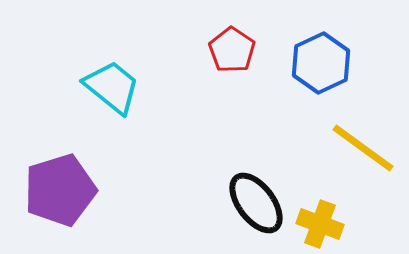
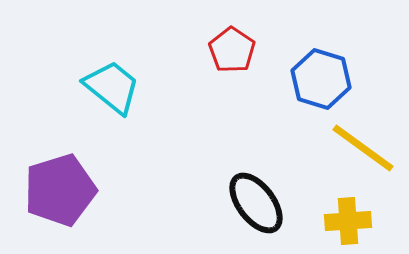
blue hexagon: moved 16 px down; rotated 18 degrees counterclockwise
yellow cross: moved 28 px right, 3 px up; rotated 24 degrees counterclockwise
